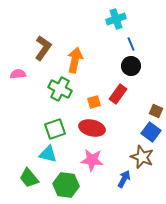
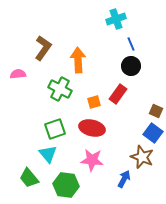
orange arrow: moved 3 px right; rotated 15 degrees counterclockwise
blue square: moved 2 px right, 1 px down
cyan triangle: rotated 36 degrees clockwise
